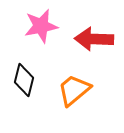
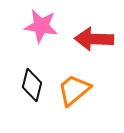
pink star: rotated 20 degrees clockwise
black diamond: moved 8 px right, 5 px down
